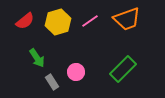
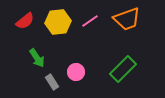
yellow hexagon: rotated 10 degrees clockwise
